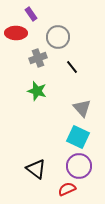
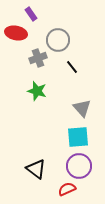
red ellipse: rotated 10 degrees clockwise
gray circle: moved 3 px down
cyan square: rotated 30 degrees counterclockwise
